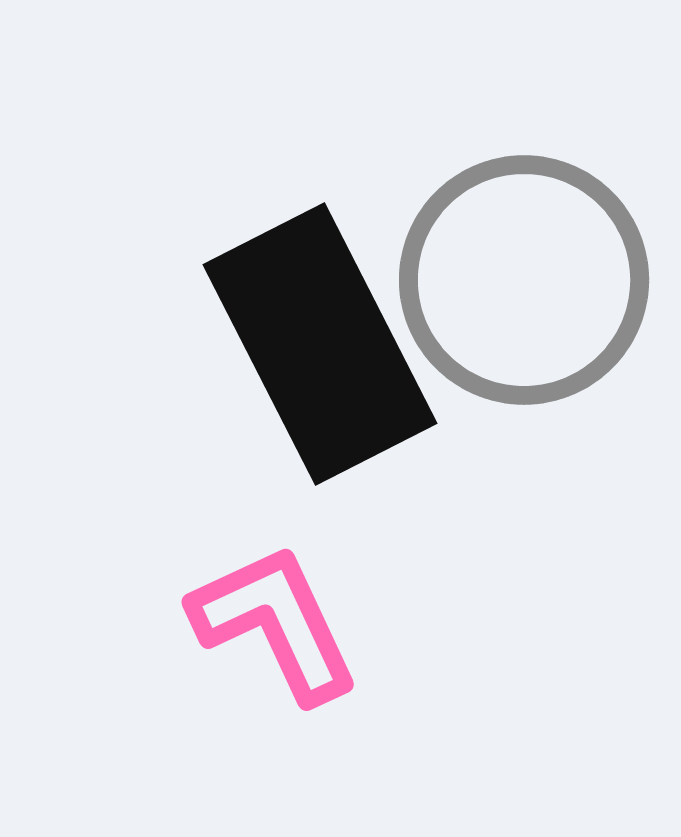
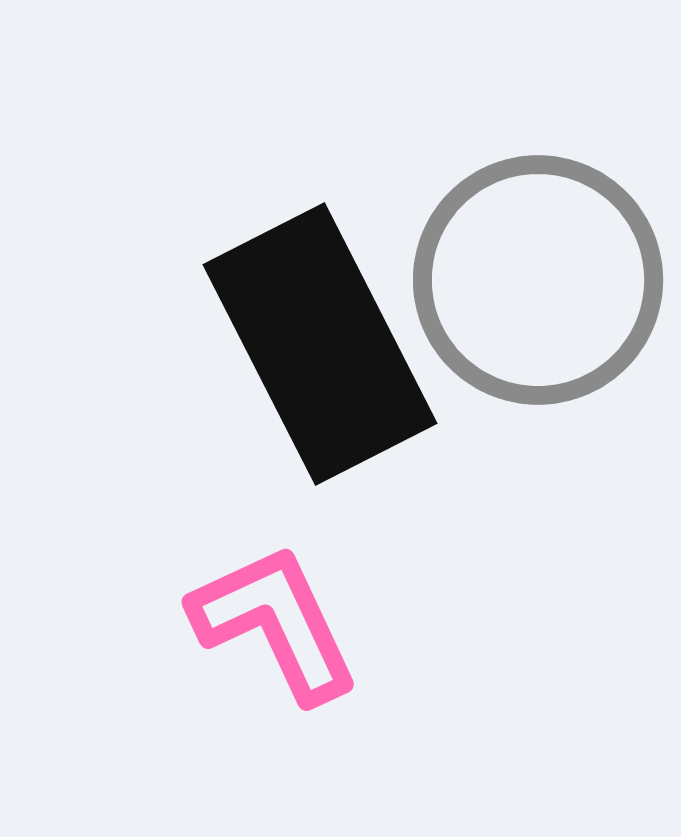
gray circle: moved 14 px right
